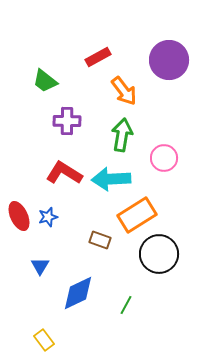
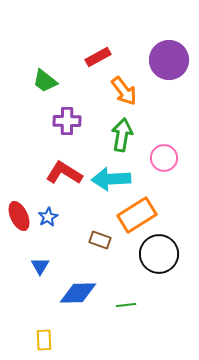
blue star: rotated 12 degrees counterclockwise
blue diamond: rotated 24 degrees clockwise
green line: rotated 54 degrees clockwise
yellow rectangle: rotated 35 degrees clockwise
